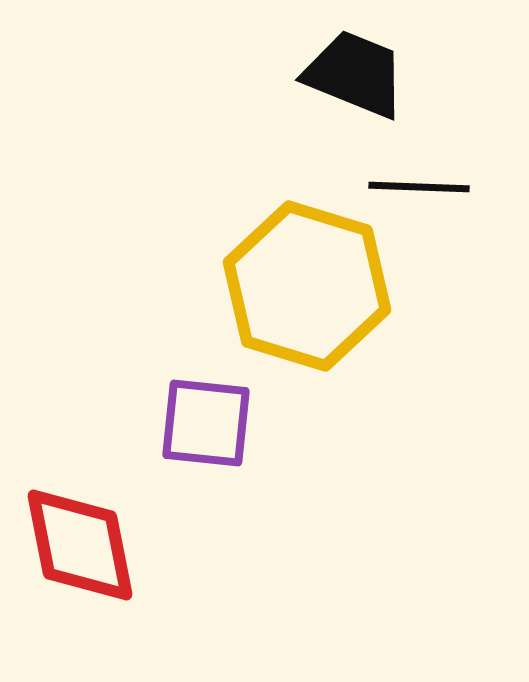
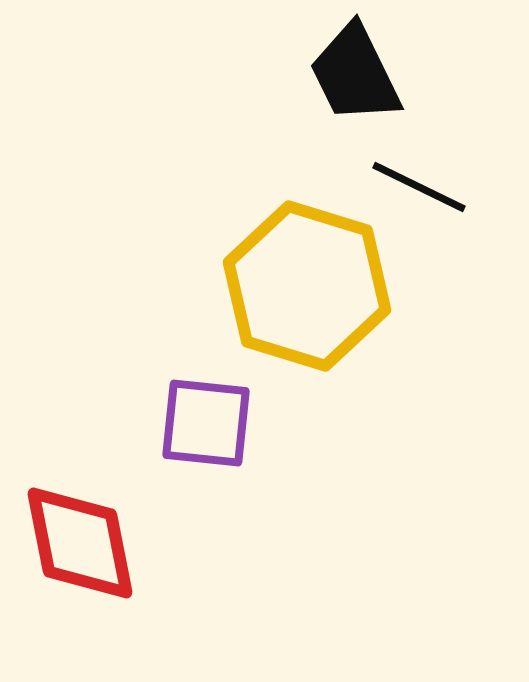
black trapezoid: rotated 138 degrees counterclockwise
black line: rotated 24 degrees clockwise
red diamond: moved 2 px up
